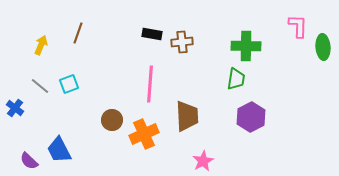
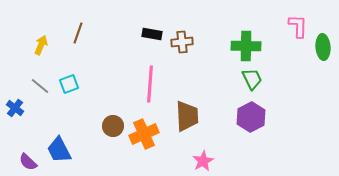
green trapezoid: moved 16 px right; rotated 35 degrees counterclockwise
brown circle: moved 1 px right, 6 px down
purple semicircle: moved 1 px left, 1 px down
